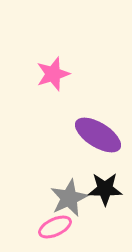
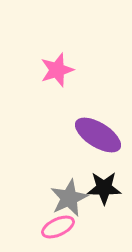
pink star: moved 4 px right, 4 px up
black star: moved 1 px left, 1 px up
pink ellipse: moved 3 px right
